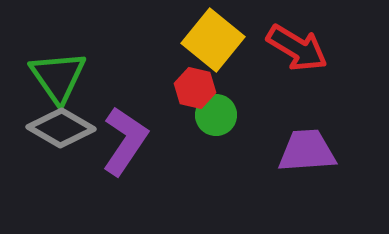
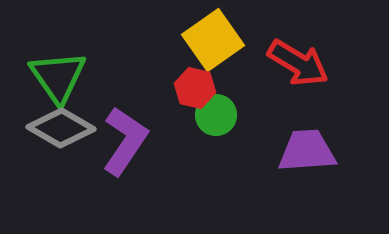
yellow square: rotated 16 degrees clockwise
red arrow: moved 1 px right, 15 px down
